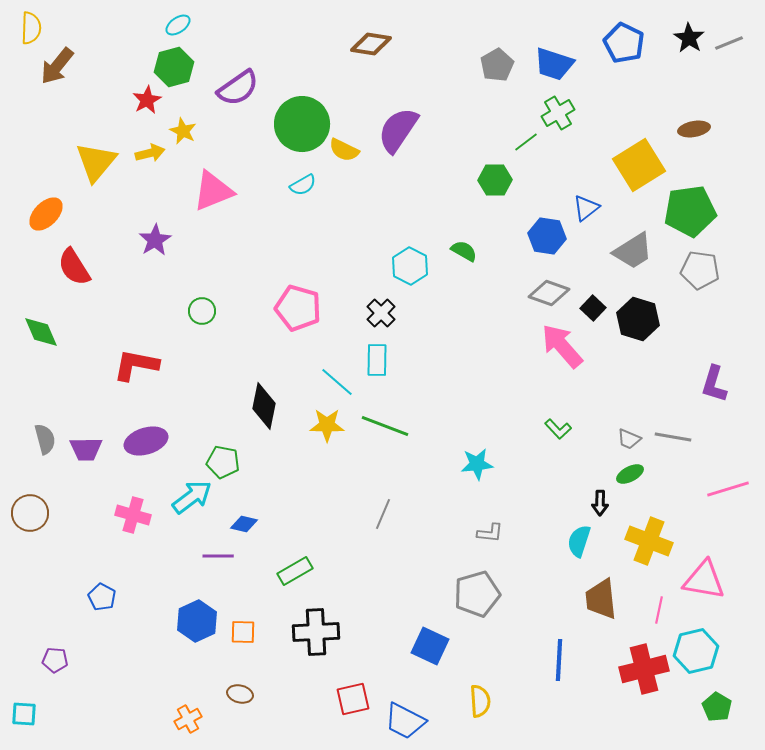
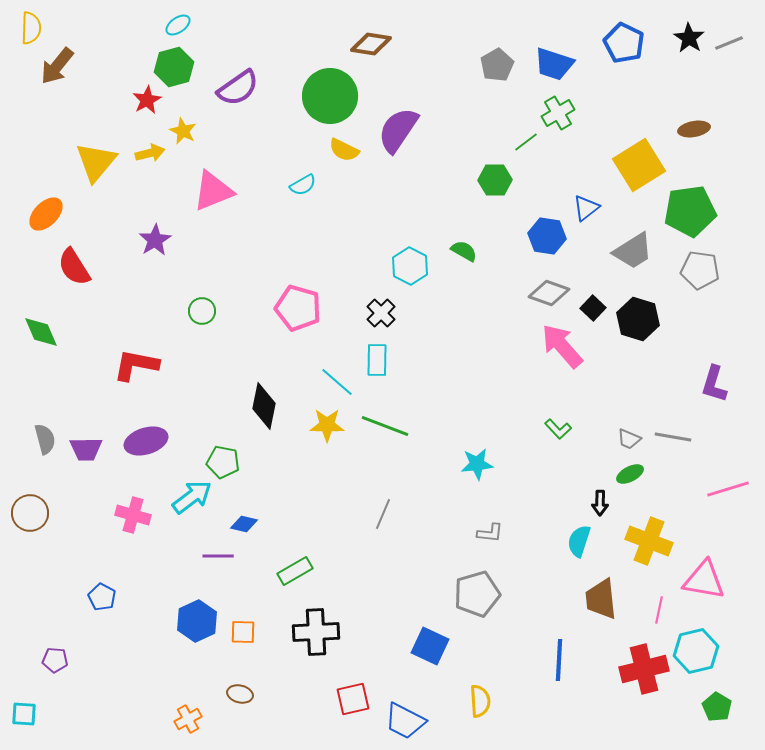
green circle at (302, 124): moved 28 px right, 28 px up
